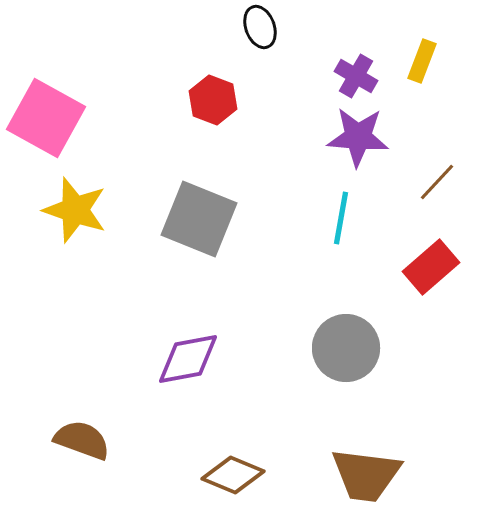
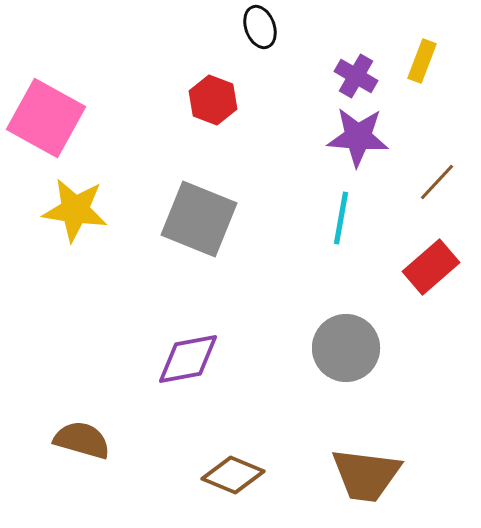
yellow star: rotated 10 degrees counterclockwise
brown semicircle: rotated 4 degrees counterclockwise
